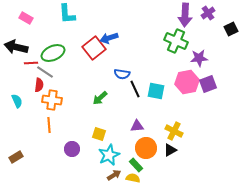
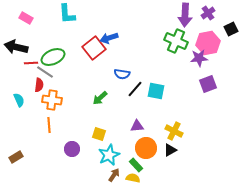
green ellipse: moved 4 px down
pink hexagon: moved 21 px right, 39 px up
black line: rotated 66 degrees clockwise
cyan semicircle: moved 2 px right, 1 px up
brown arrow: rotated 24 degrees counterclockwise
